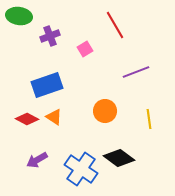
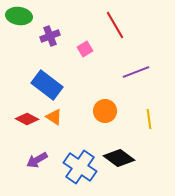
blue rectangle: rotated 56 degrees clockwise
blue cross: moved 1 px left, 2 px up
